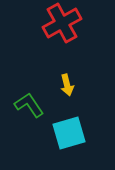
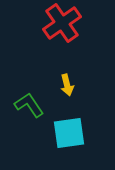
red cross: rotated 6 degrees counterclockwise
cyan square: rotated 8 degrees clockwise
